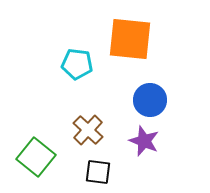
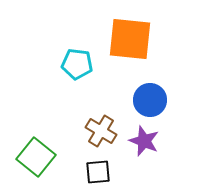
brown cross: moved 13 px right, 1 px down; rotated 12 degrees counterclockwise
black square: rotated 12 degrees counterclockwise
